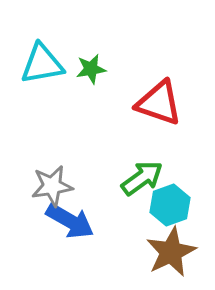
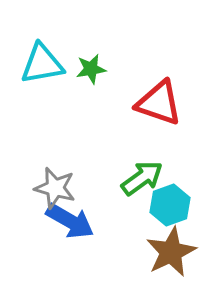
gray star: moved 3 px right, 2 px down; rotated 24 degrees clockwise
